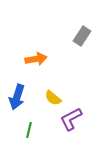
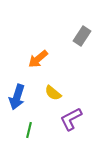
orange arrow: moved 2 px right; rotated 150 degrees clockwise
yellow semicircle: moved 5 px up
